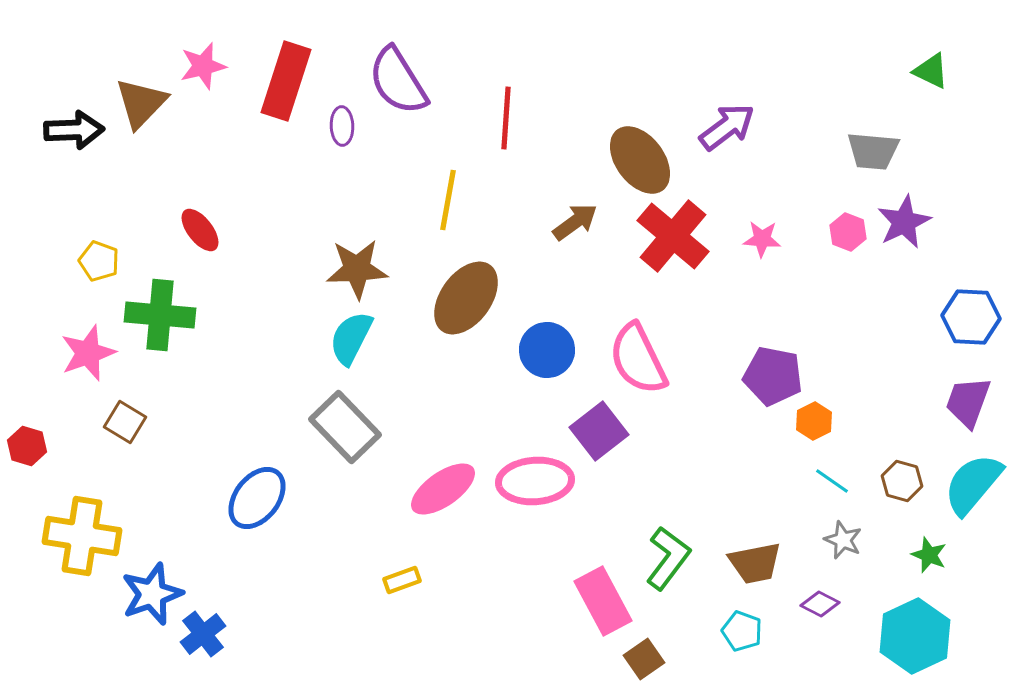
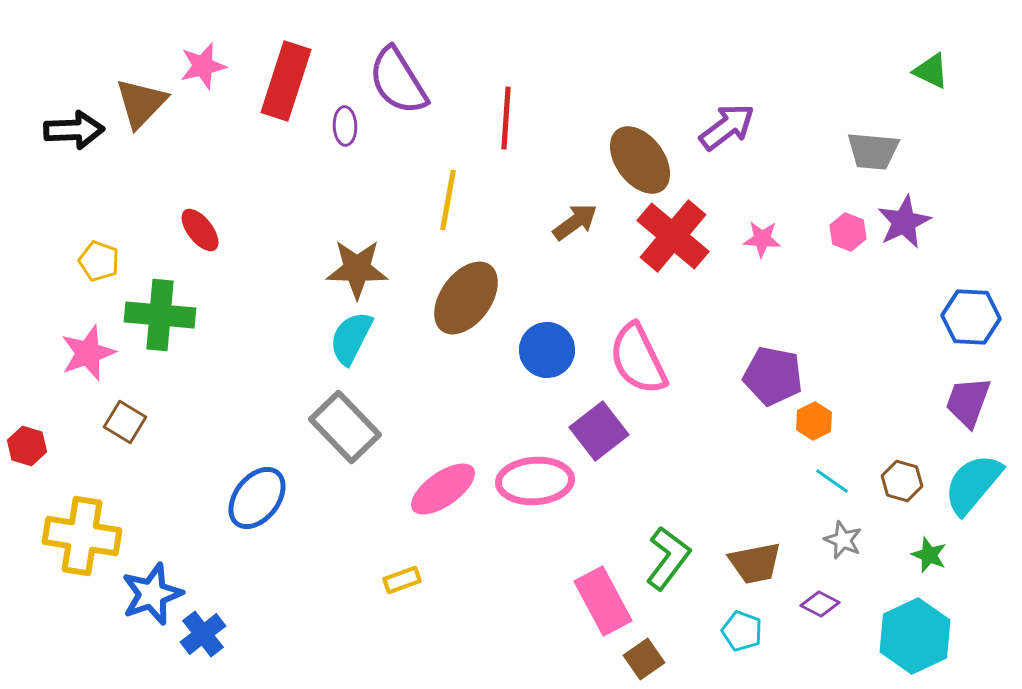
purple ellipse at (342, 126): moved 3 px right
brown star at (357, 269): rotated 4 degrees clockwise
